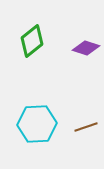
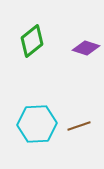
brown line: moved 7 px left, 1 px up
